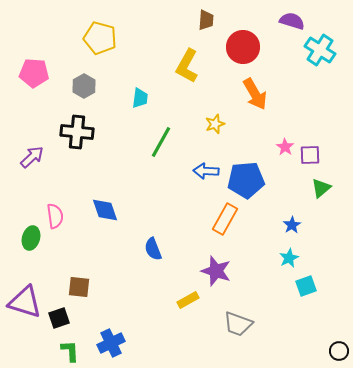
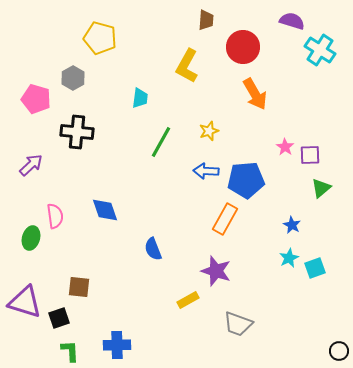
pink pentagon: moved 2 px right, 26 px down; rotated 12 degrees clockwise
gray hexagon: moved 11 px left, 8 px up
yellow star: moved 6 px left, 7 px down
purple arrow: moved 1 px left, 8 px down
blue star: rotated 12 degrees counterclockwise
cyan square: moved 9 px right, 18 px up
blue cross: moved 6 px right, 2 px down; rotated 24 degrees clockwise
